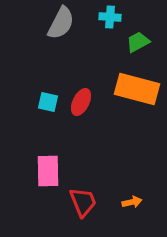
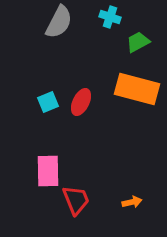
cyan cross: rotated 15 degrees clockwise
gray semicircle: moved 2 px left, 1 px up
cyan square: rotated 35 degrees counterclockwise
red trapezoid: moved 7 px left, 2 px up
